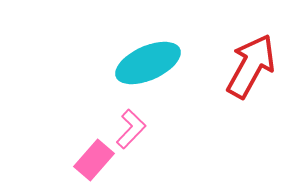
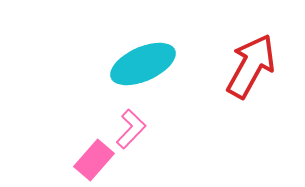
cyan ellipse: moved 5 px left, 1 px down
